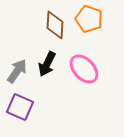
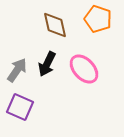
orange pentagon: moved 9 px right
brown diamond: rotated 16 degrees counterclockwise
gray arrow: moved 1 px up
